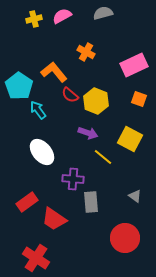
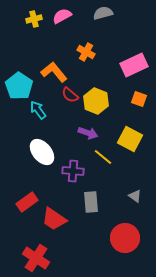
purple cross: moved 8 px up
